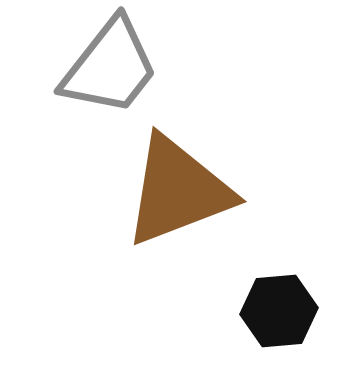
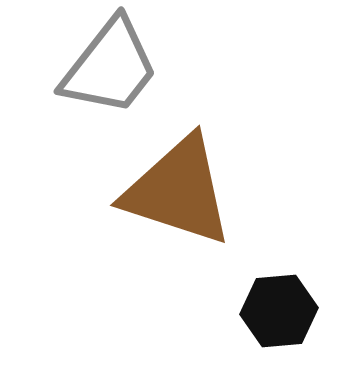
brown triangle: rotated 39 degrees clockwise
